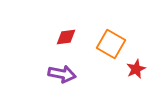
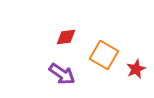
orange square: moved 7 px left, 11 px down
purple arrow: rotated 24 degrees clockwise
